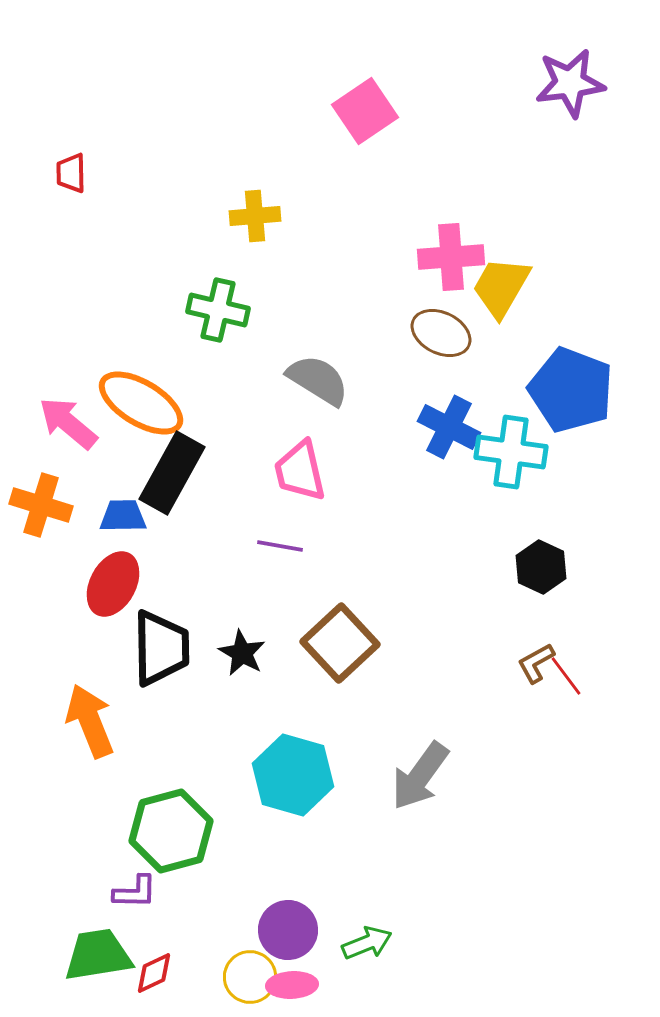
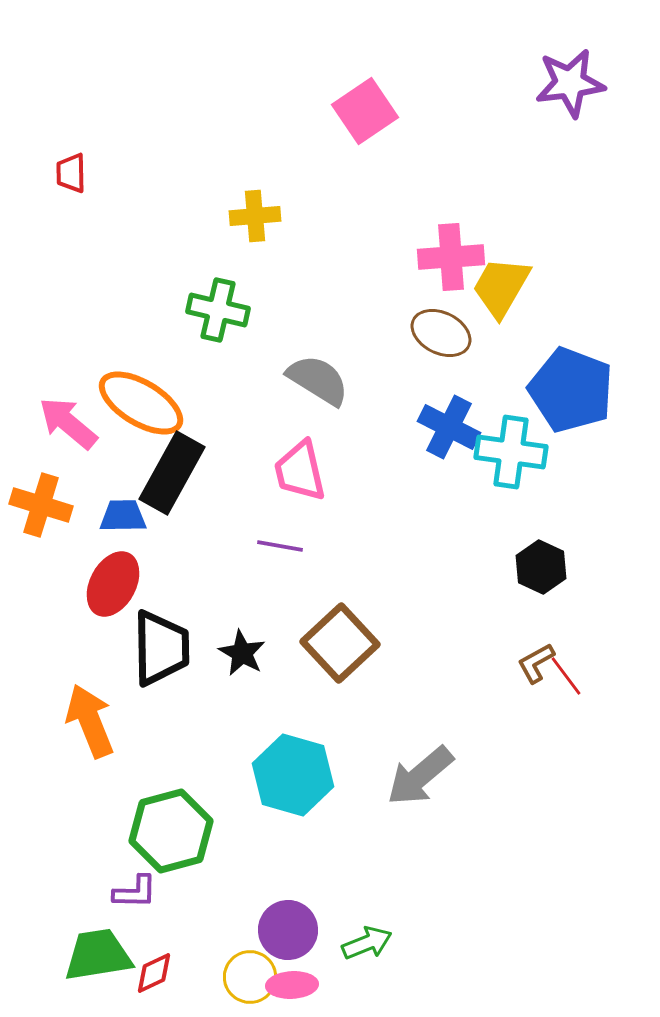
gray arrow: rotated 14 degrees clockwise
